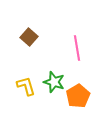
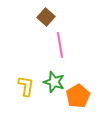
brown square: moved 17 px right, 20 px up
pink line: moved 17 px left, 3 px up
yellow L-shape: rotated 25 degrees clockwise
